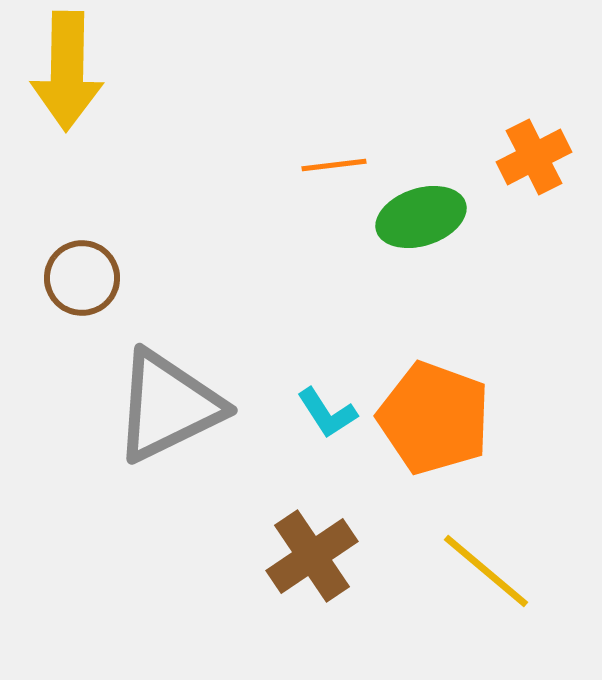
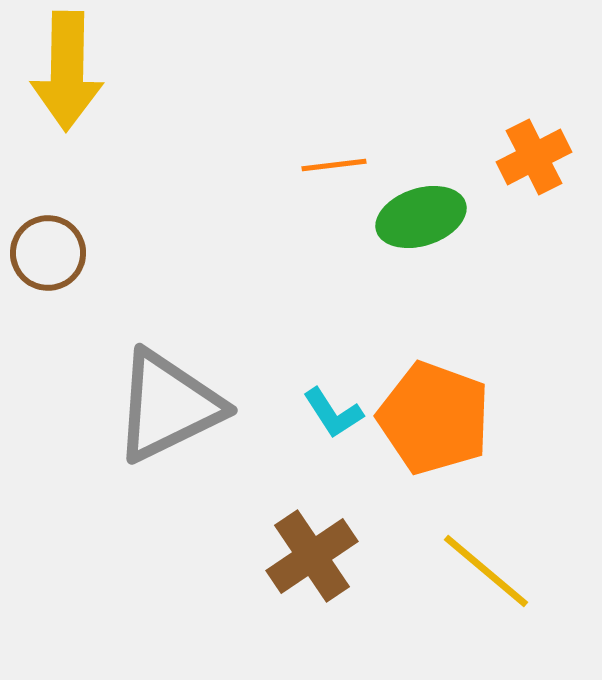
brown circle: moved 34 px left, 25 px up
cyan L-shape: moved 6 px right
